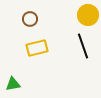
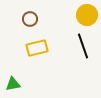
yellow circle: moved 1 px left
